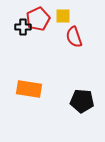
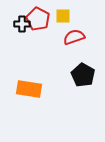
red pentagon: rotated 20 degrees counterclockwise
black cross: moved 1 px left, 3 px up
red semicircle: rotated 90 degrees clockwise
black pentagon: moved 1 px right, 26 px up; rotated 25 degrees clockwise
